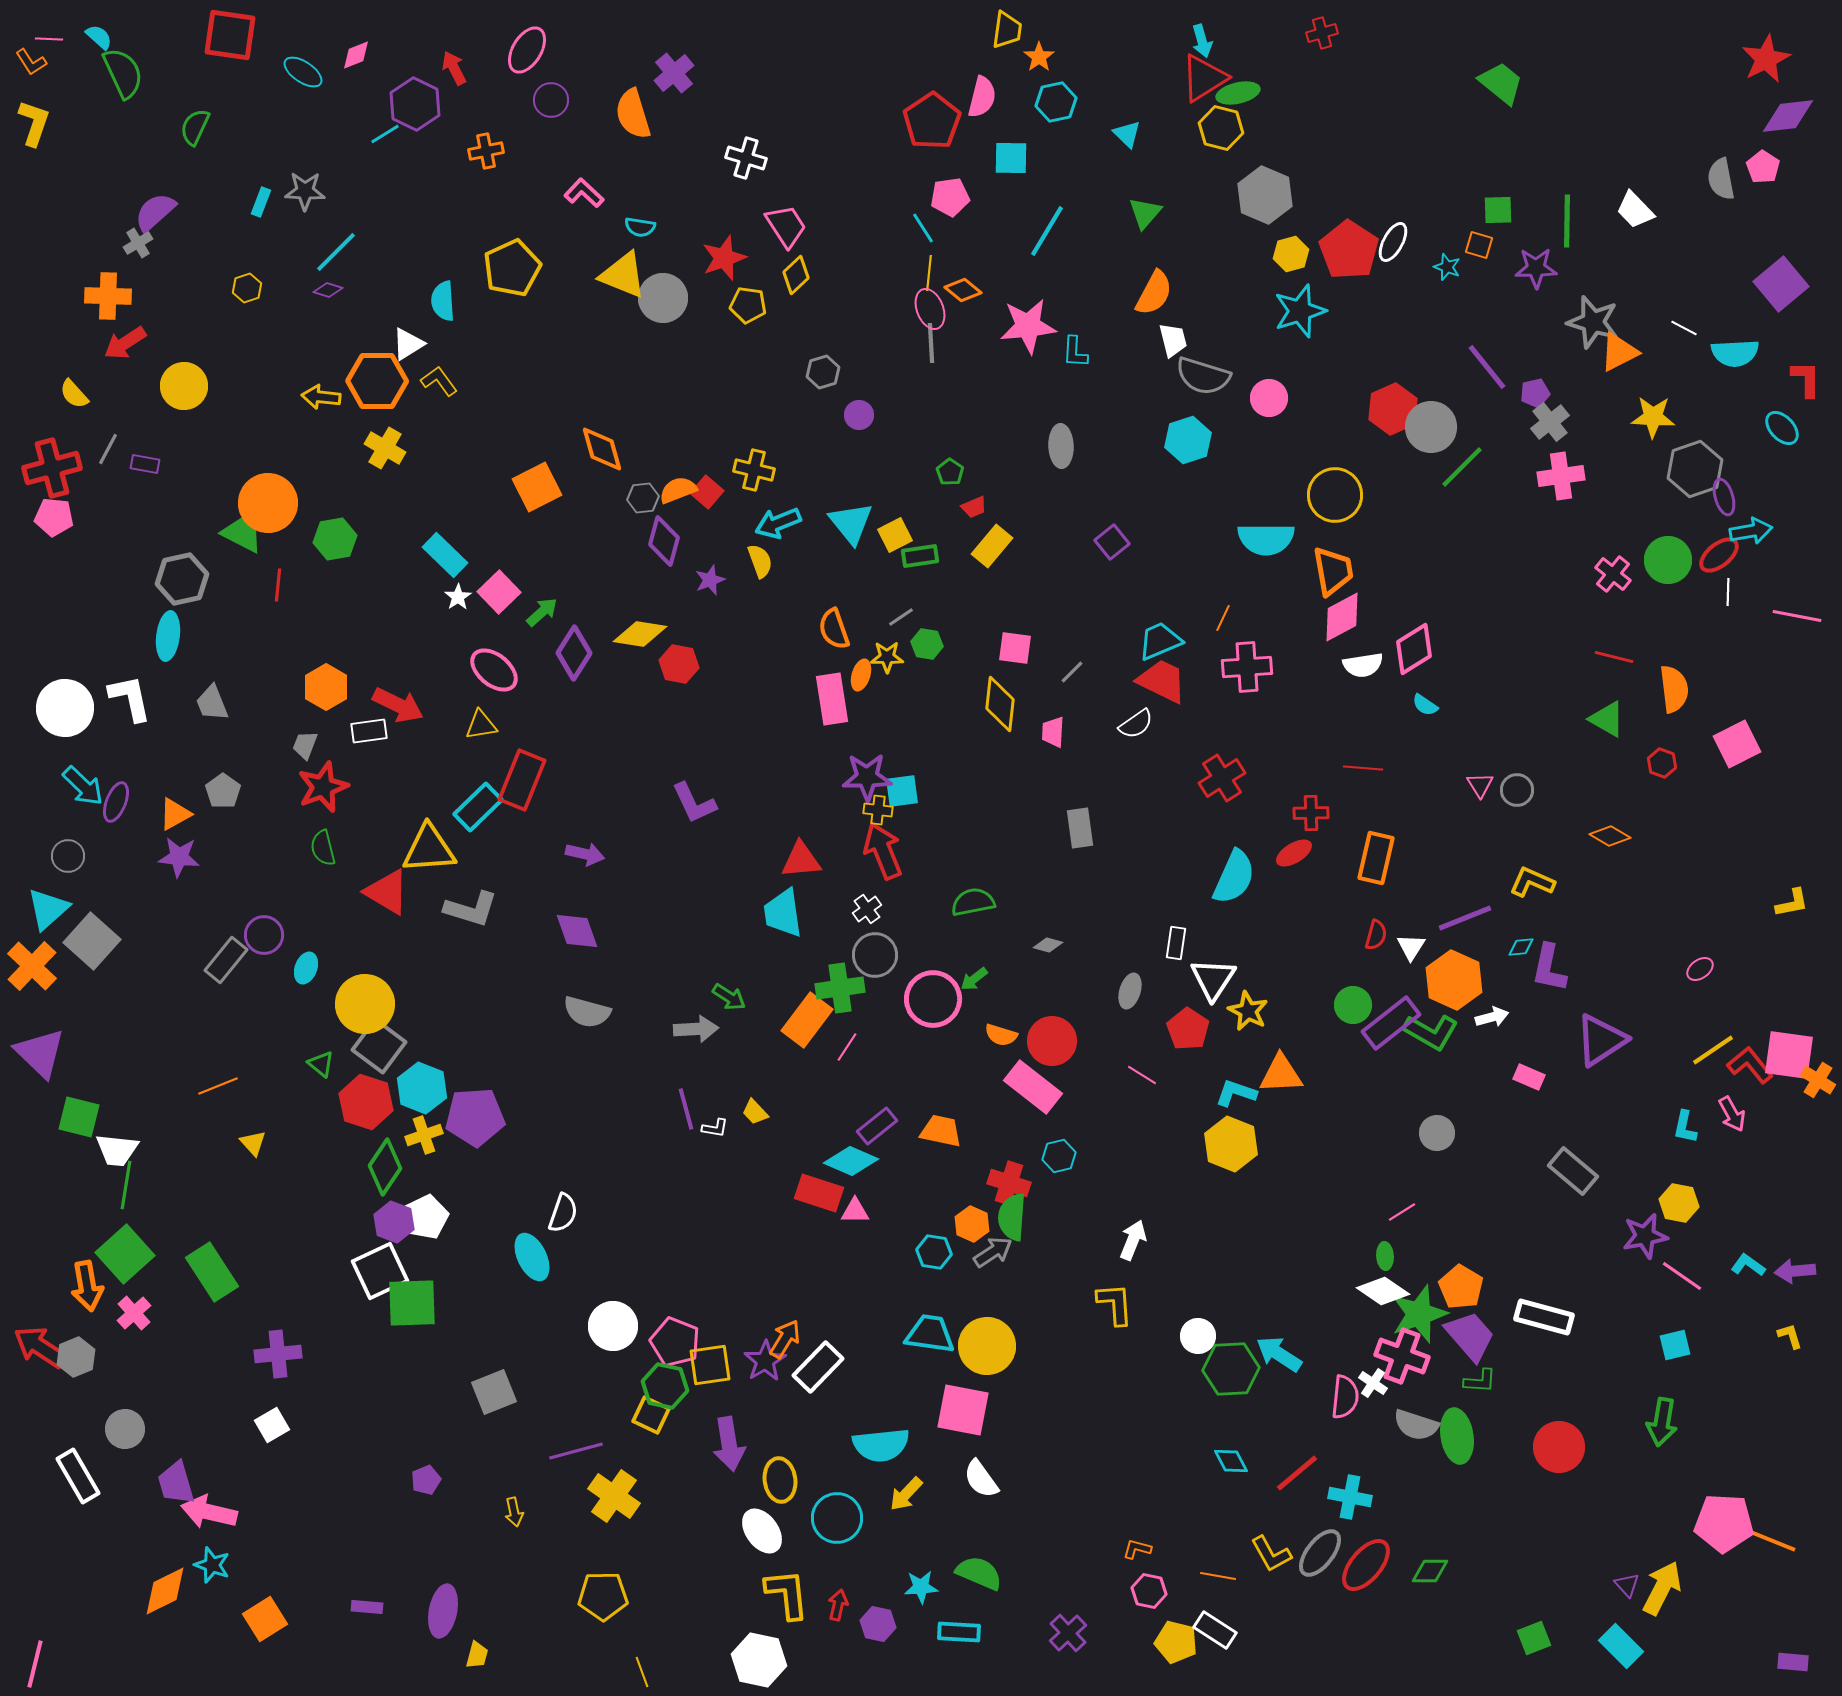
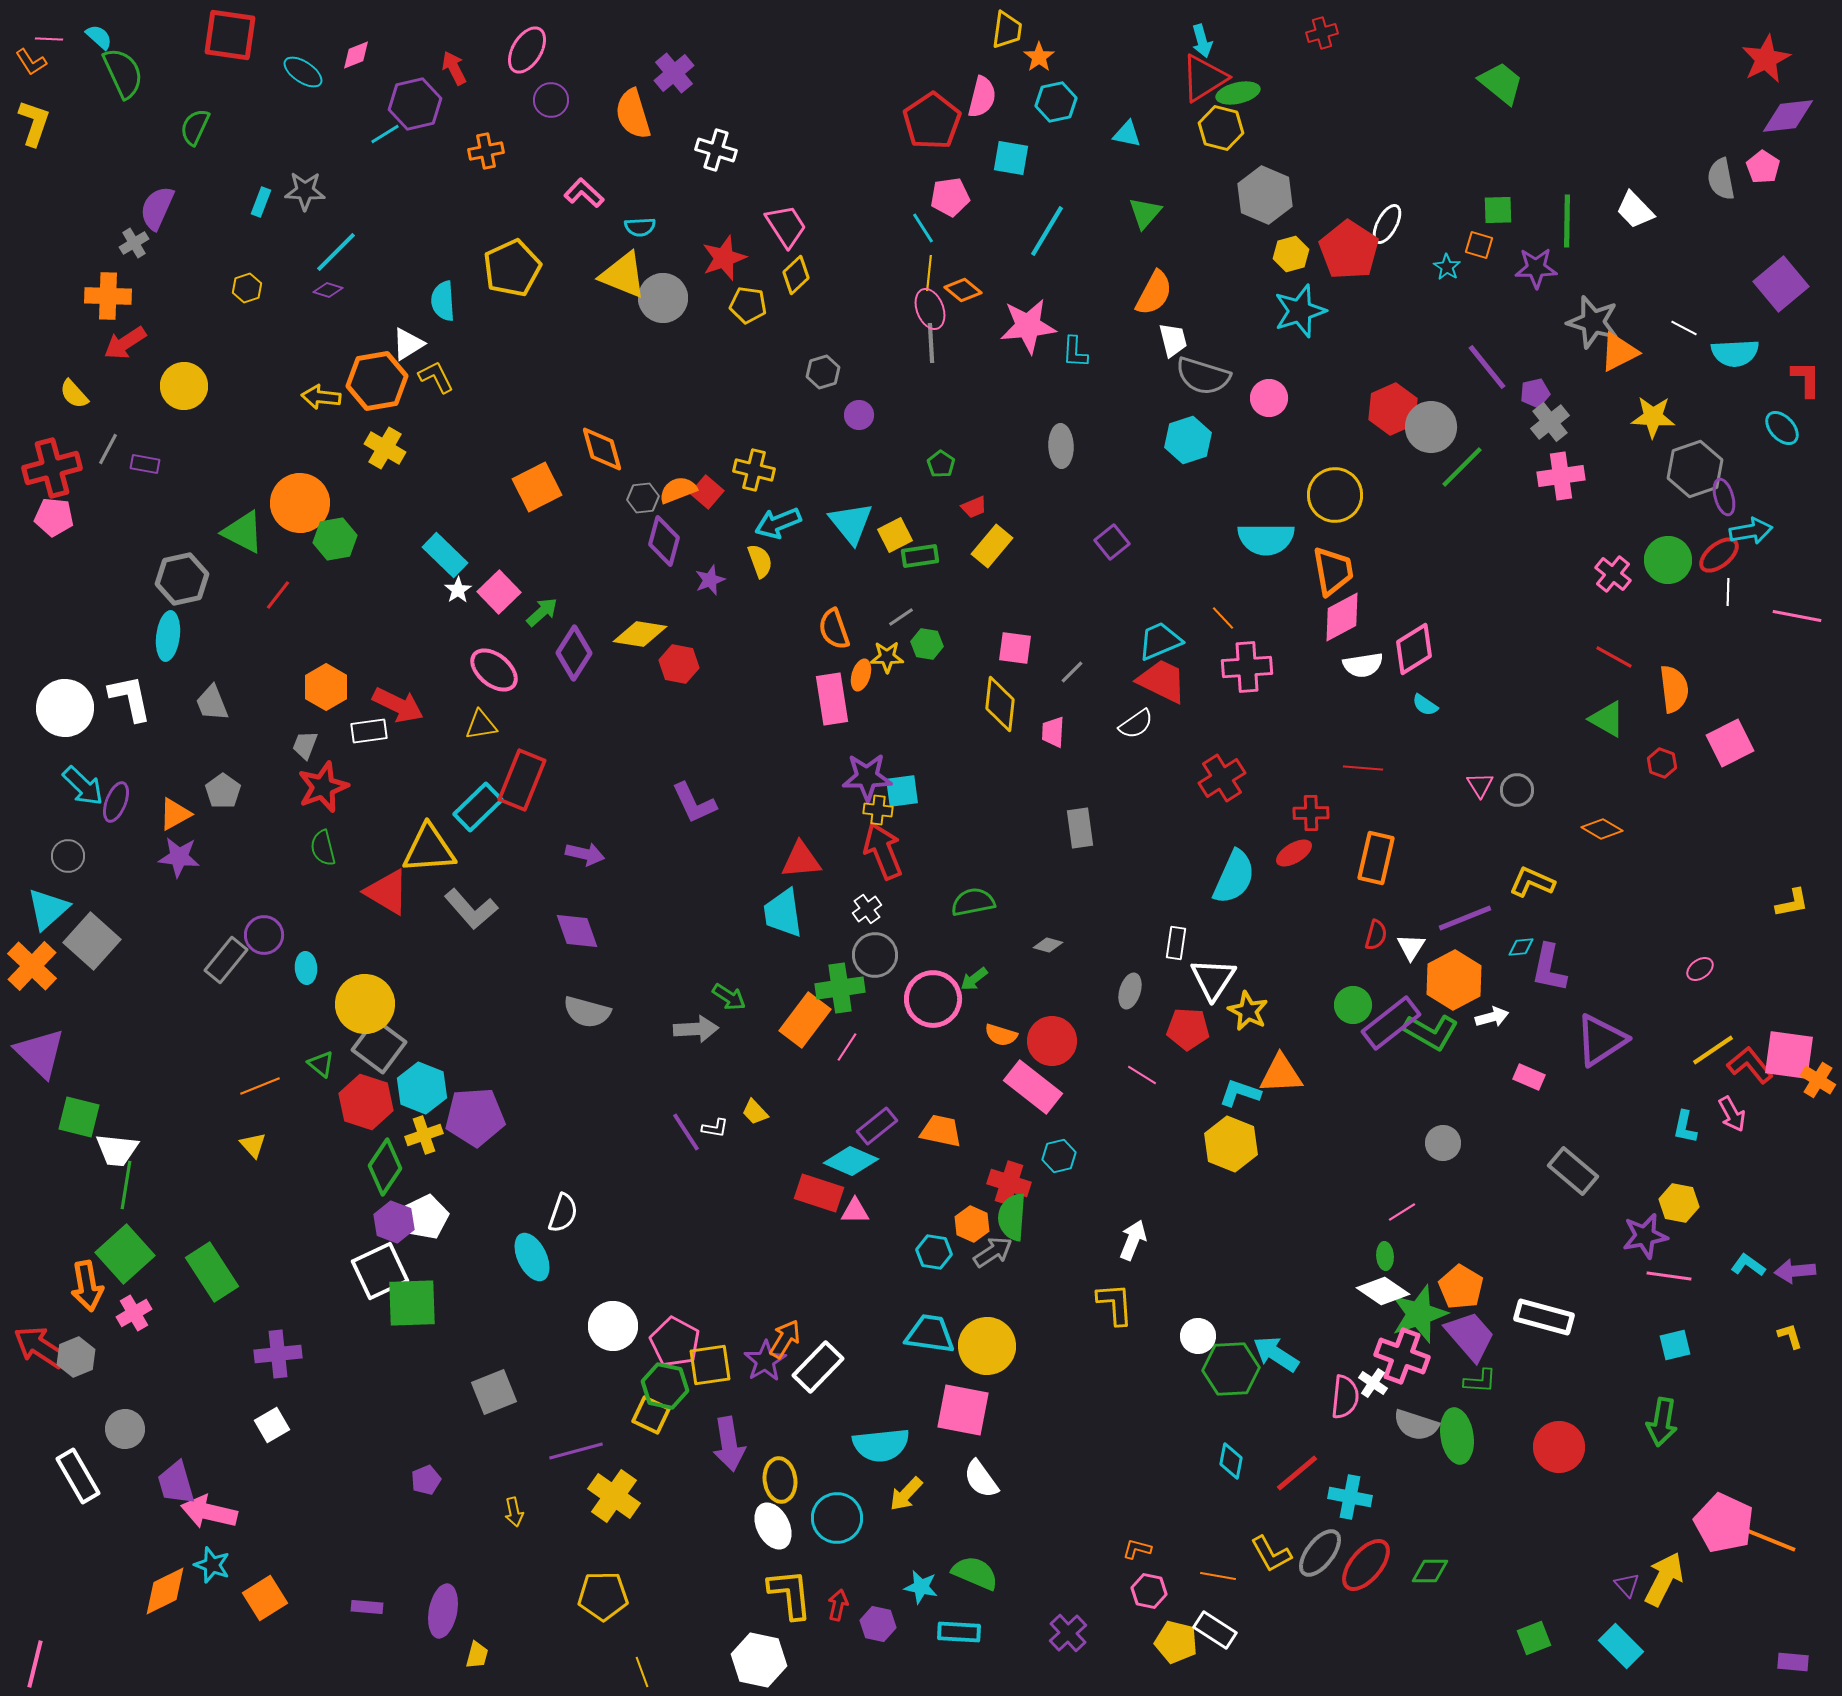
purple hexagon at (415, 104): rotated 21 degrees clockwise
cyan triangle at (1127, 134): rotated 32 degrees counterclockwise
white cross at (746, 158): moved 30 px left, 8 px up
cyan square at (1011, 158): rotated 9 degrees clockwise
purple semicircle at (155, 212): moved 2 px right, 4 px up; rotated 24 degrees counterclockwise
cyan semicircle at (640, 227): rotated 12 degrees counterclockwise
white ellipse at (1393, 242): moved 6 px left, 18 px up
gray cross at (138, 243): moved 4 px left
cyan star at (1447, 267): rotated 12 degrees clockwise
orange hexagon at (377, 381): rotated 10 degrees counterclockwise
yellow L-shape at (439, 381): moved 3 px left, 4 px up; rotated 9 degrees clockwise
green pentagon at (950, 472): moved 9 px left, 8 px up
orange circle at (268, 503): moved 32 px right
red line at (278, 585): moved 10 px down; rotated 32 degrees clockwise
white star at (458, 597): moved 7 px up
orange line at (1223, 618): rotated 68 degrees counterclockwise
red line at (1614, 657): rotated 15 degrees clockwise
pink square at (1737, 744): moved 7 px left, 1 px up
orange diamond at (1610, 836): moved 8 px left, 7 px up
gray L-shape at (471, 909): rotated 32 degrees clockwise
cyan ellipse at (306, 968): rotated 24 degrees counterclockwise
orange hexagon at (1454, 980): rotated 8 degrees clockwise
orange rectangle at (807, 1020): moved 2 px left
red pentagon at (1188, 1029): rotated 30 degrees counterclockwise
orange line at (218, 1086): moved 42 px right
cyan L-shape at (1236, 1093): moved 4 px right
purple line at (686, 1109): moved 23 px down; rotated 18 degrees counterclockwise
gray circle at (1437, 1133): moved 6 px right, 10 px down
yellow triangle at (253, 1143): moved 2 px down
pink line at (1682, 1276): moved 13 px left; rotated 27 degrees counterclockwise
pink cross at (134, 1313): rotated 12 degrees clockwise
pink pentagon at (675, 1342): rotated 6 degrees clockwise
cyan arrow at (1279, 1354): moved 3 px left
cyan diamond at (1231, 1461): rotated 39 degrees clockwise
pink pentagon at (1724, 1523): rotated 22 degrees clockwise
white ellipse at (762, 1531): moved 11 px right, 5 px up; rotated 9 degrees clockwise
green semicircle at (979, 1573): moved 4 px left
cyan star at (921, 1587): rotated 16 degrees clockwise
yellow arrow at (1662, 1588): moved 2 px right, 9 px up
yellow L-shape at (787, 1594): moved 3 px right
orange square at (265, 1619): moved 21 px up
